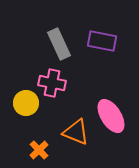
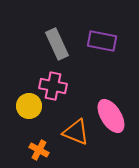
gray rectangle: moved 2 px left
pink cross: moved 1 px right, 3 px down
yellow circle: moved 3 px right, 3 px down
orange cross: rotated 18 degrees counterclockwise
